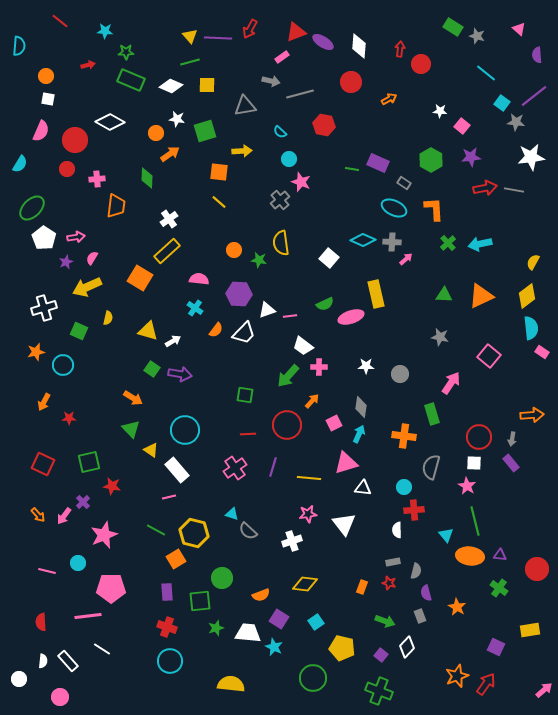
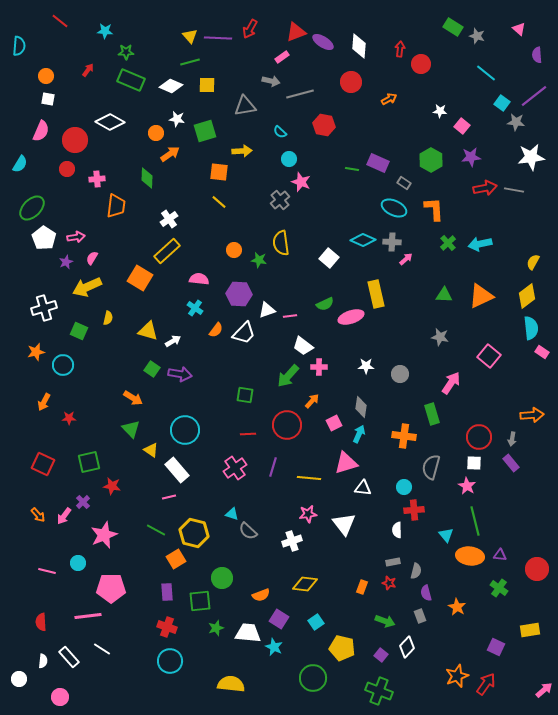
red arrow at (88, 65): moved 5 px down; rotated 40 degrees counterclockwise
white rectangle at (68, 661): moved 1 px right, 4 px up
